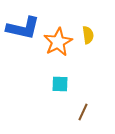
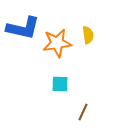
orange star: moved 1 px left, 1 px down; rotated 20 degrees clockwise
